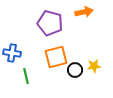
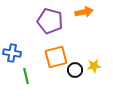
purple pentagon: moved 2 px up
